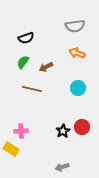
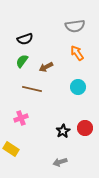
black semicircle: moved 1 px left, 1 px down
orange arrow: rotated 35 degrees clockwise
green semicircle: moved 1 px left, 1 px up
cyan circle: moved 1 px up
red circle: moved 3 px right, 1 px down
pink cross: moved 13 px up; rotated 16 degrees counterclockwise
gray arrow: moved 2 px left, 5 px up
